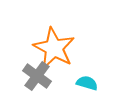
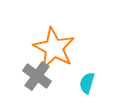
cyan semicircle: rotated 90 degrees counterclockwise
